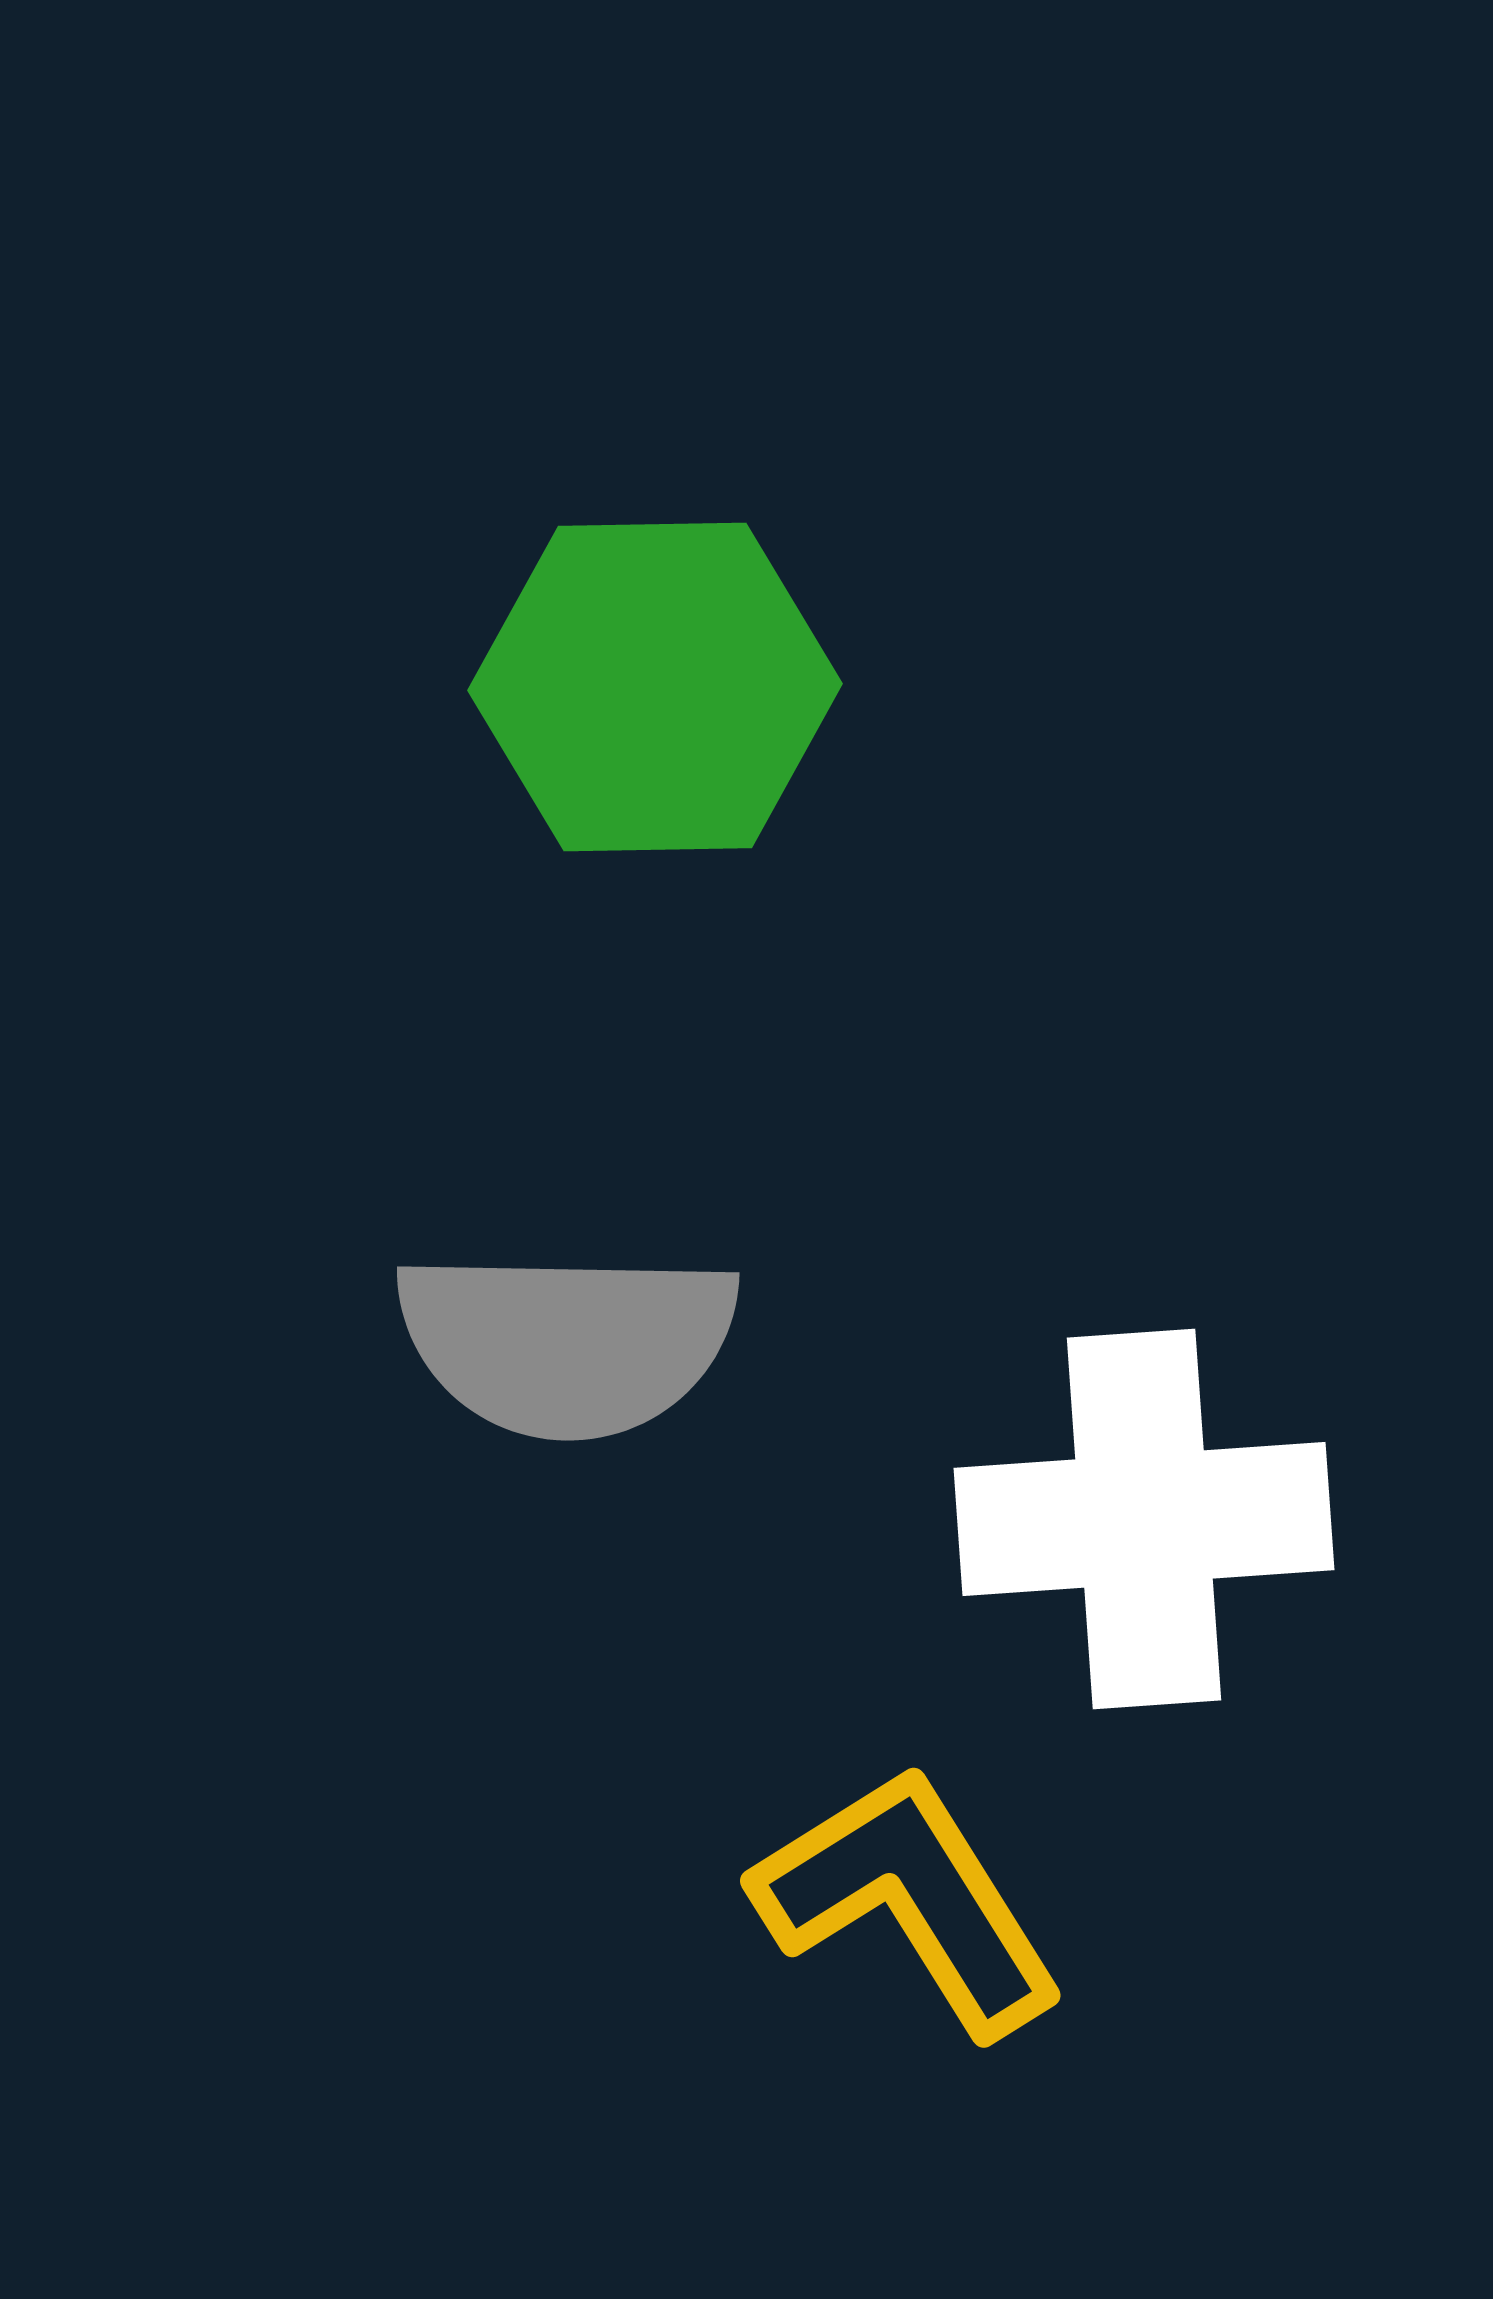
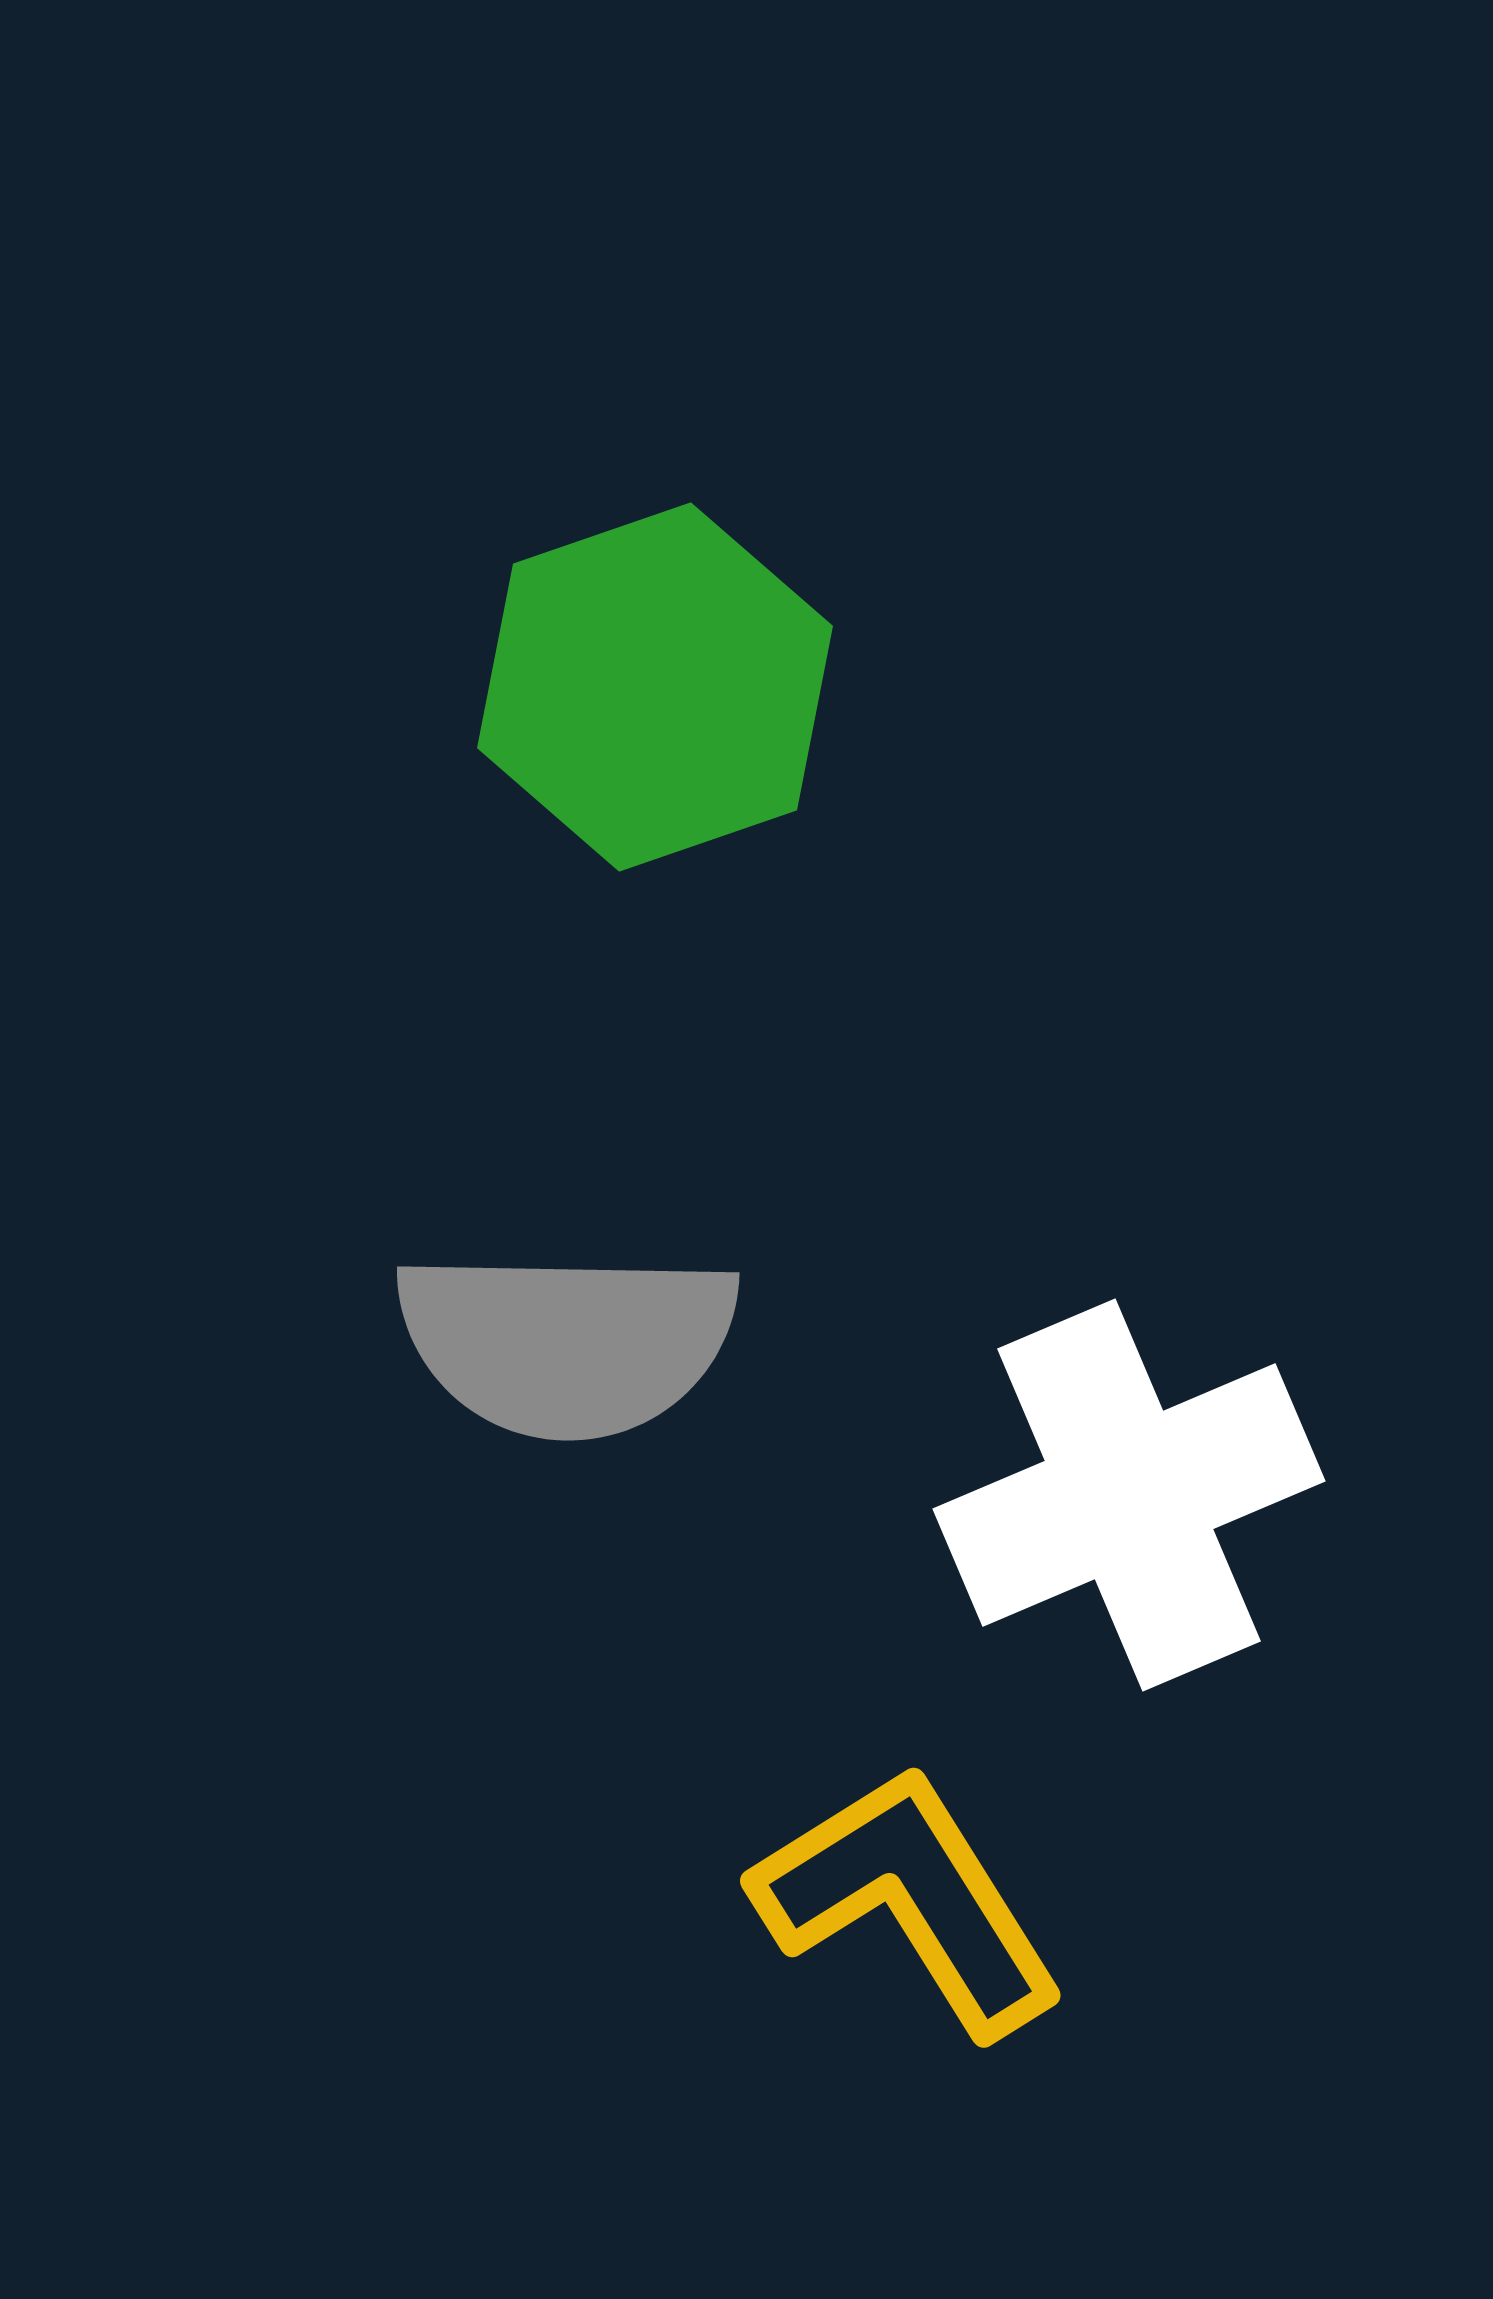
green hexagon: rotated 18 degrees counterclockwise
white cross: moved 15 px left, 24 px up; rotated 19 degrees counterclockwise
